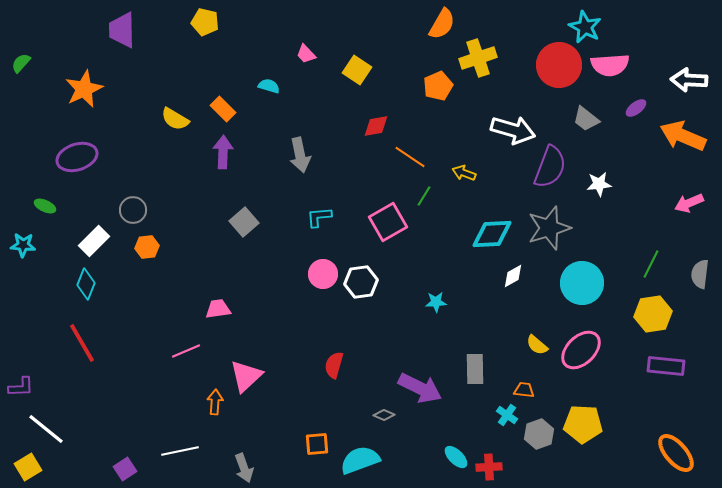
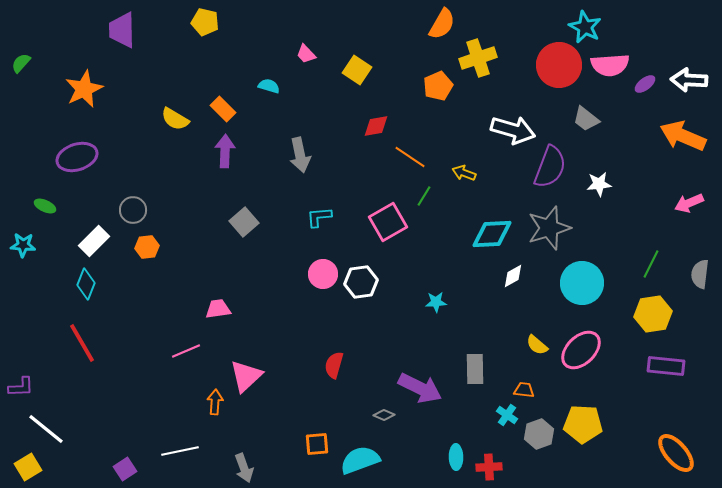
purple ellipse at (636, 108): moved 9 px right, 24 px up
purple arrow at (223, 152): moved 2 px right, 1 px up
cyan ellipse at (456, 457): rotated 45 degrees clockwise
